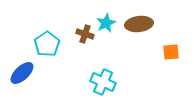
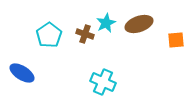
brown ellipse: rotated 12 degrees counterclockwise
cyan pentagon: moved 2 px right, 9 px up
orange square: moved 5 px right, 12 px up
blue ellipse: rotated 75 degrees clockwise
